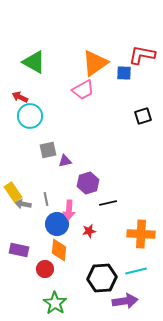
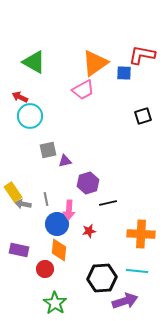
cyan line: moved 1 px right; rotated 20 degrees clockwise
purple arrow: rotated 10 degrees counterclockwise
